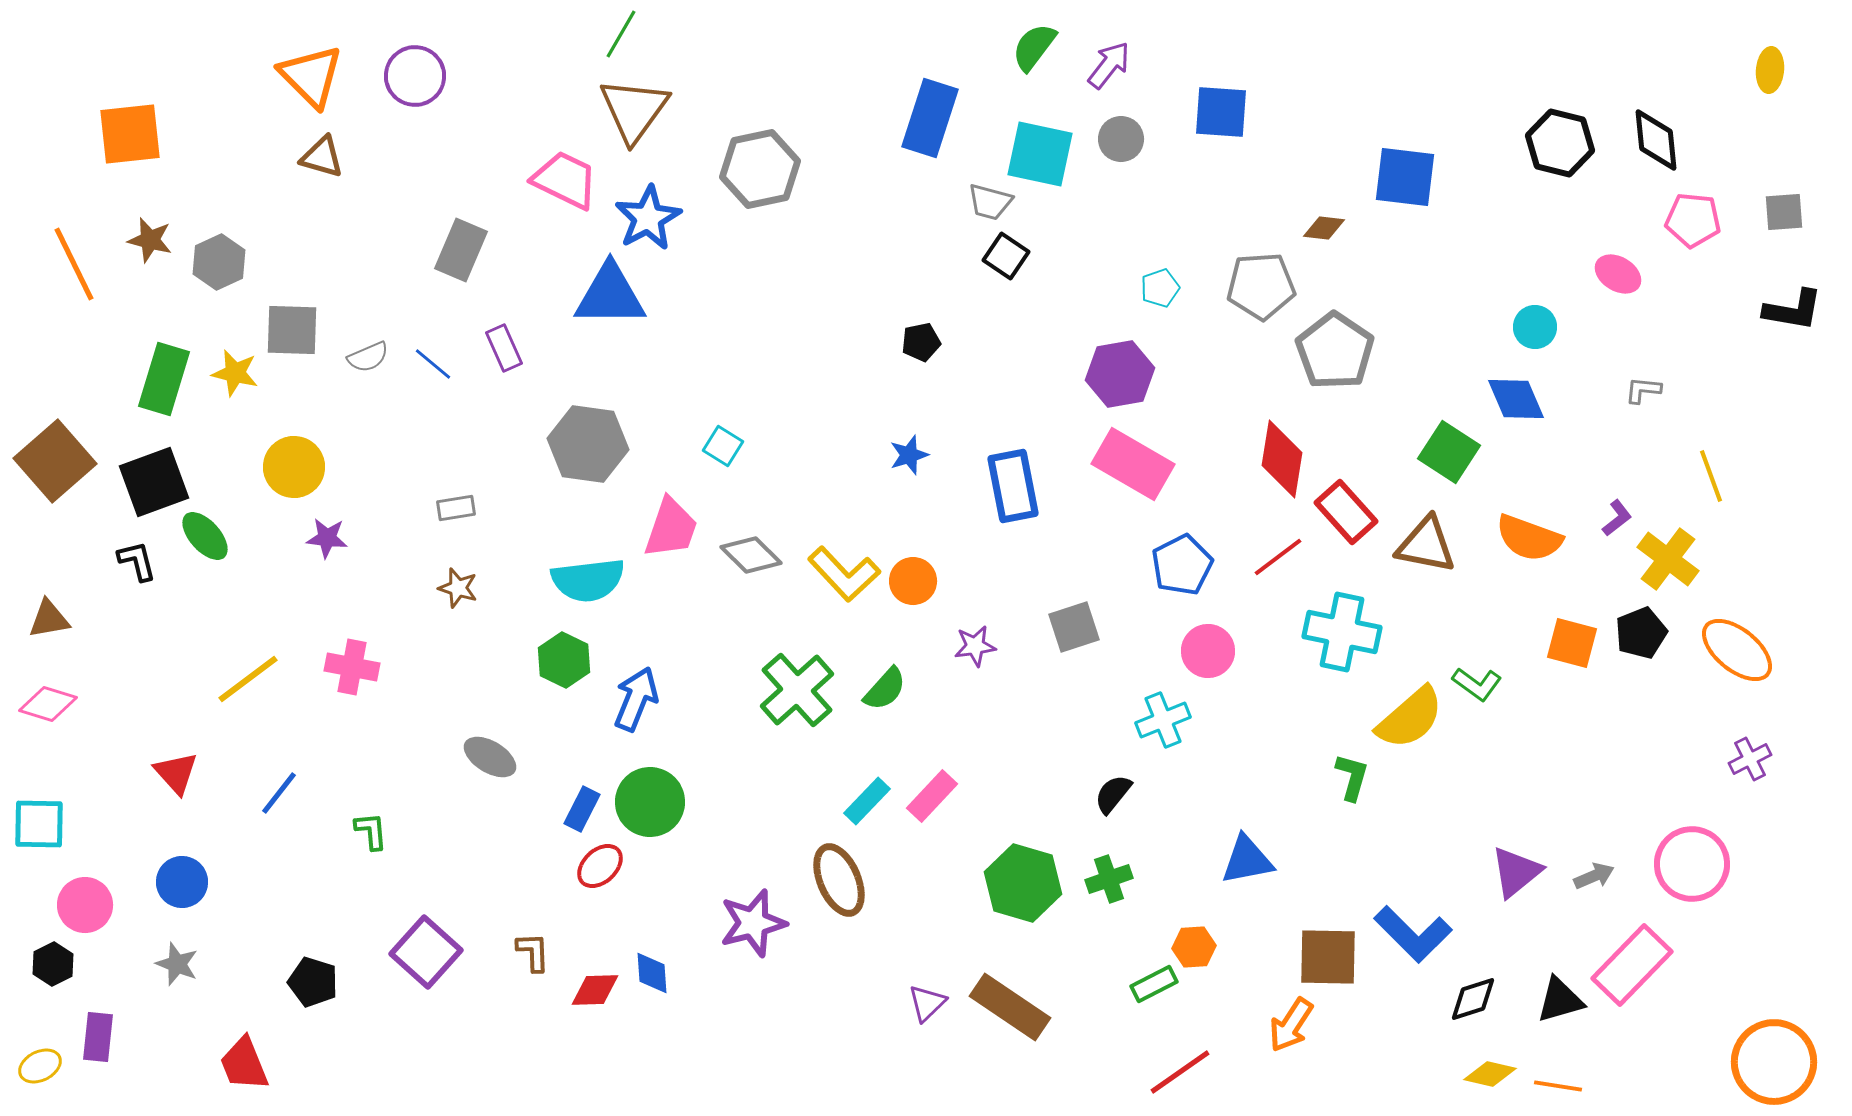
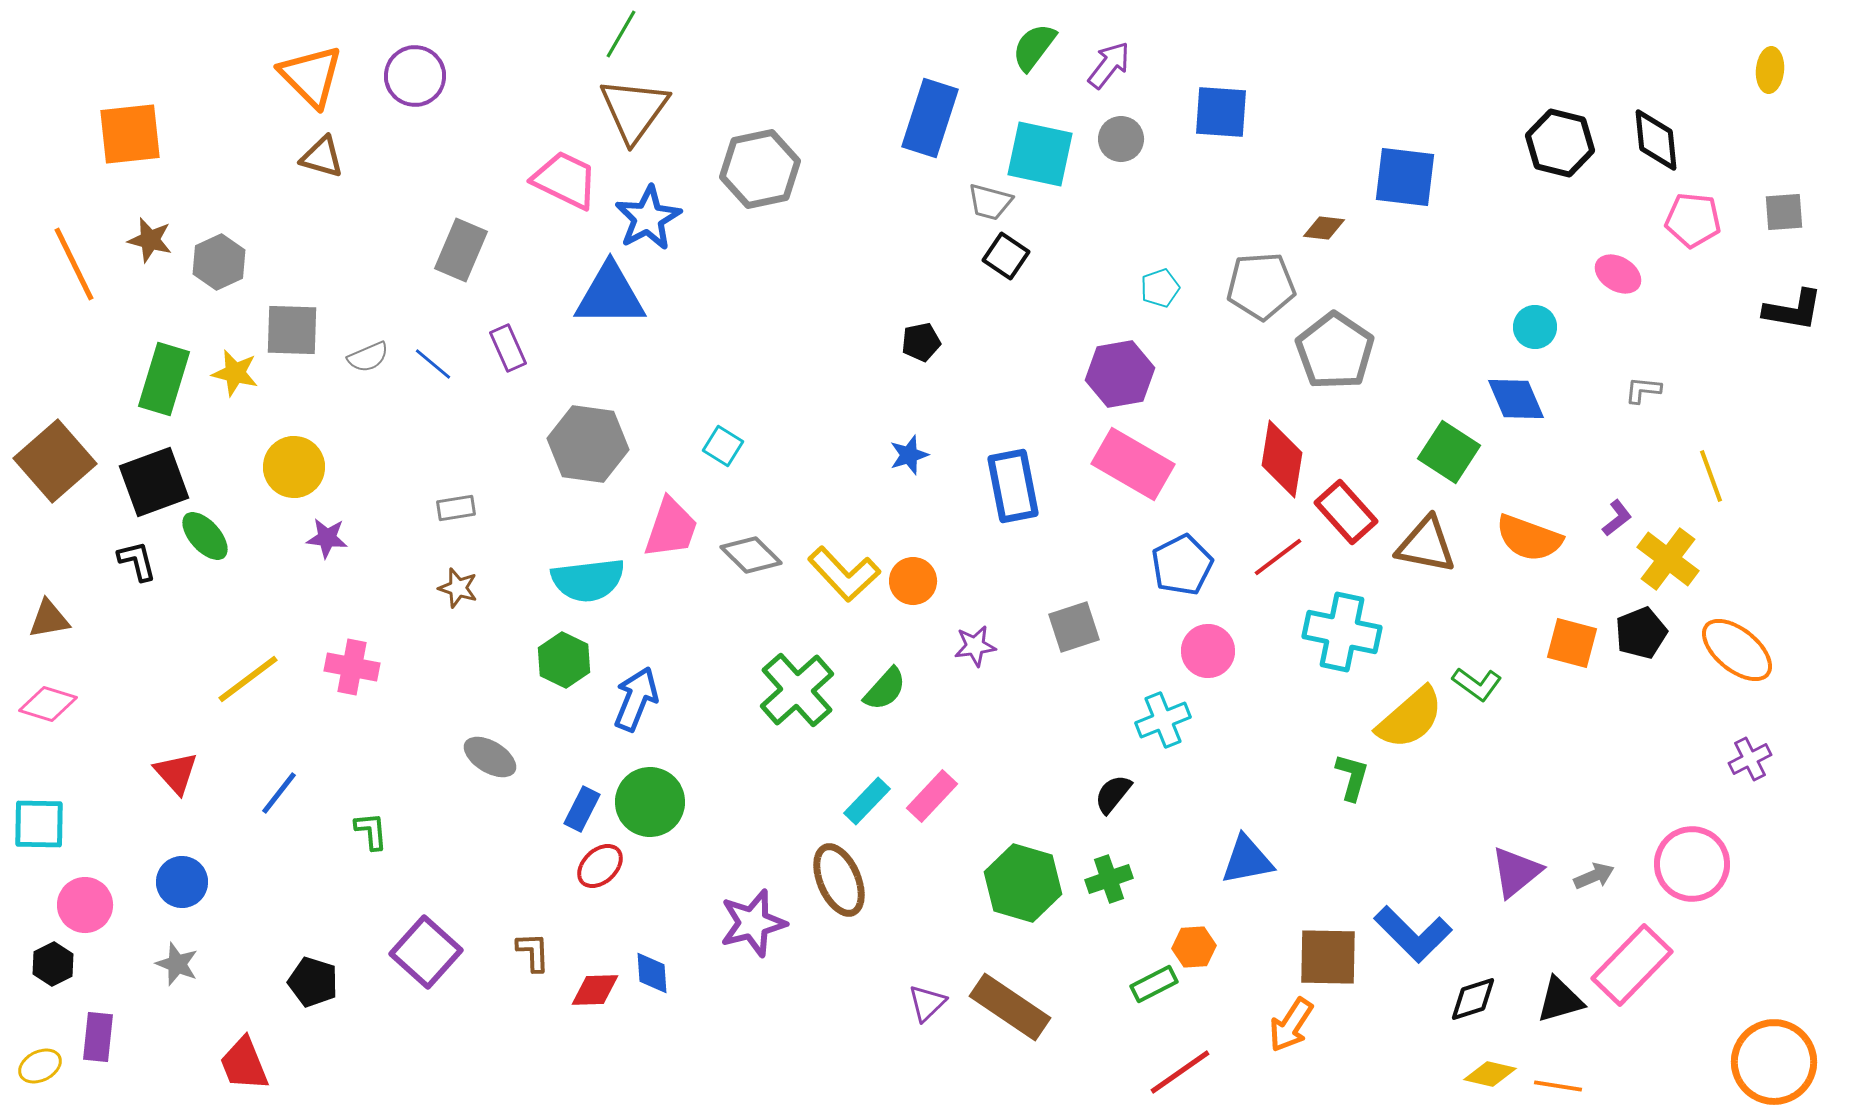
purple rectangle at (504, 348): moved 4 px right
